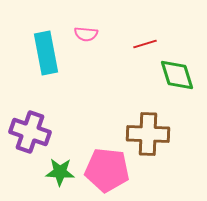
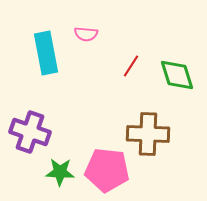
red line: moved 14 px left, 22 px down; rotated 40 degrees counterclockwise
